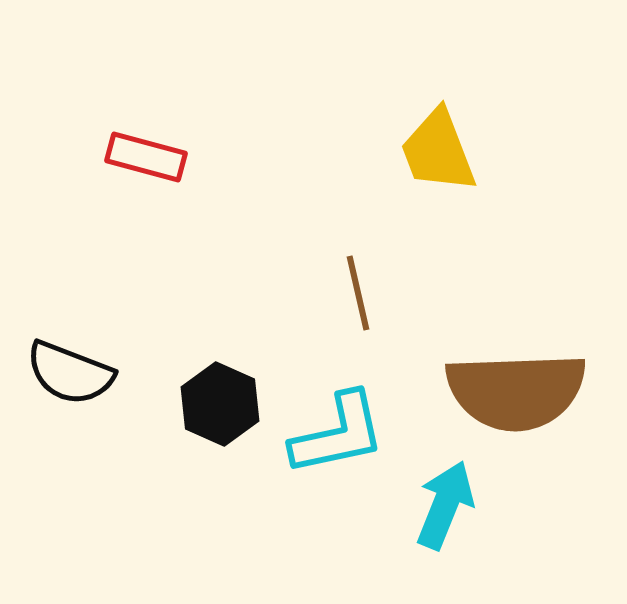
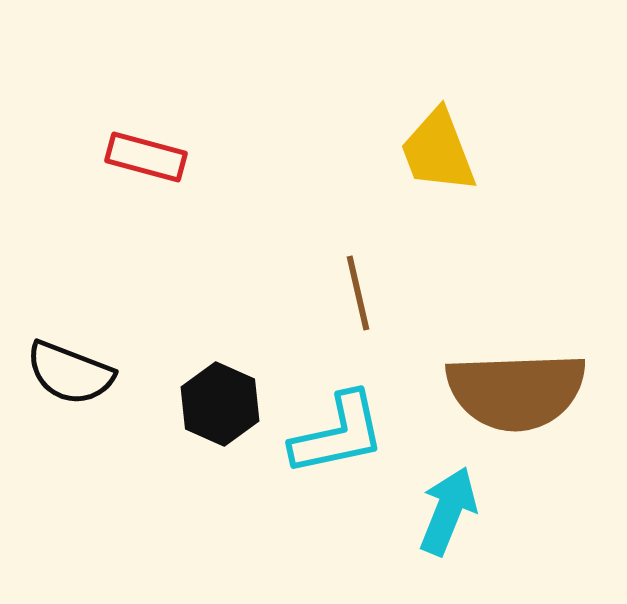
cyan arrow: moved 3 px right, 6 px down
